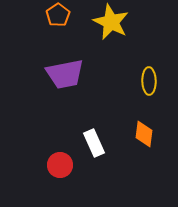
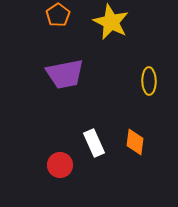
orange diamond: moved 9 px left, 8 px down
